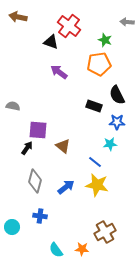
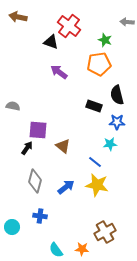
black semicircle: rotated 12 degrees clockwise
